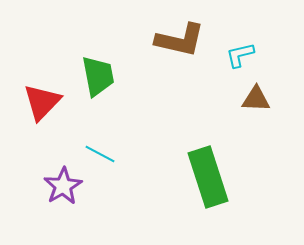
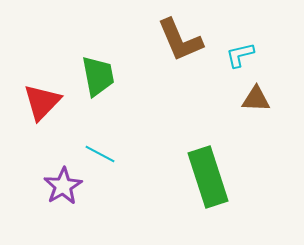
brown L-shape: rotated 54 degrees clockwise
